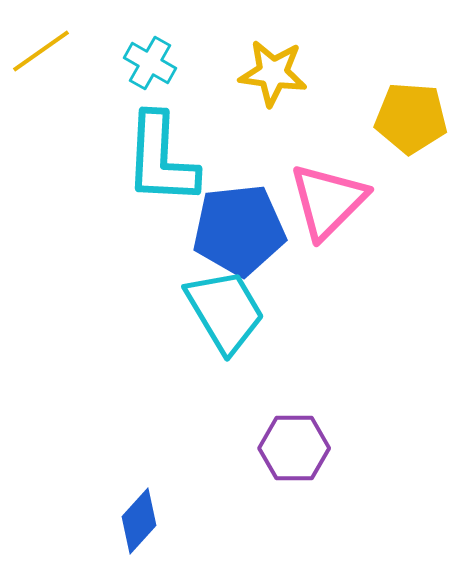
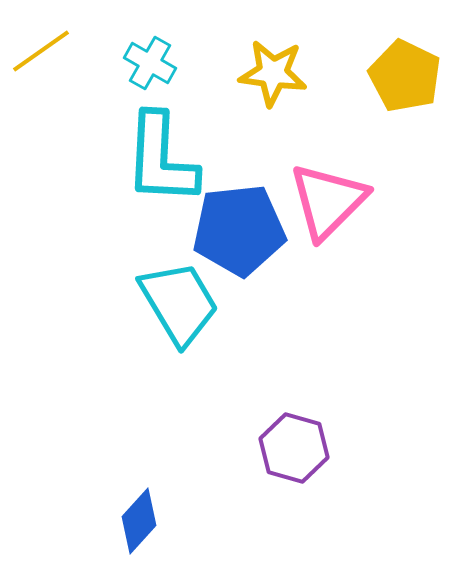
yellow pentagon: moved 6 px left, 42 px up; rotated 22 degrees clockwise
cyan trapezoid: moved 46 px left, 8 px up
purple hexagon: rotated 16 degrees clockwise
